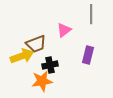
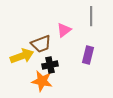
gray line: moved 2 px down
brown trapezoid: moved 5 px right
orange star: rotated 20 degrees clockwise
